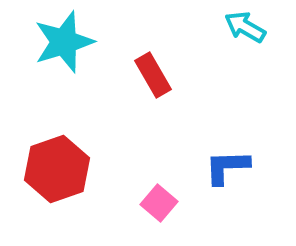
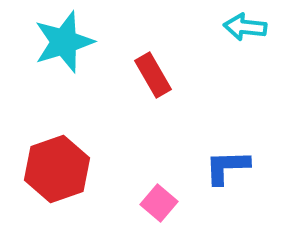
cyan arrow: rotated 24 degrees counterclockwise
